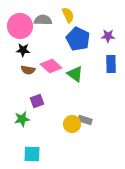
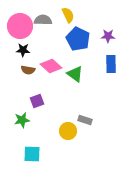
green star: moved 1 px down
yellow circle: moved 4 px left, 7 px down
